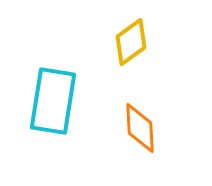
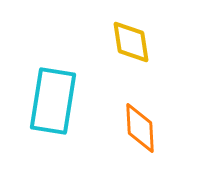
yellow diamond: rotated 63 degrees counterclockwise
